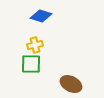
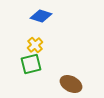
yellow cross: rotated 28 degrees counterclockwise
green square: rotated 15 degrees counterclockwise
